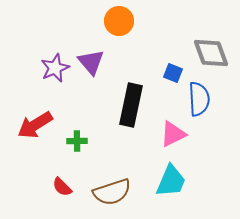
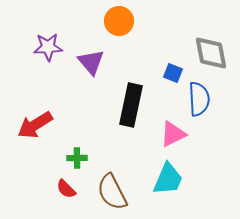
gray diamond: rotated 9 degrees clockwise
purple star: moved 7 px left, 21 px up; rotated 20 degrees clockwise
green cross: moved 17 px down
cyan trapezoid: moved 3 px left, 2 px up
red semicircle: moved 4 px right, 2 px down
brown semicircle: rotated 81 degrees clockwise
